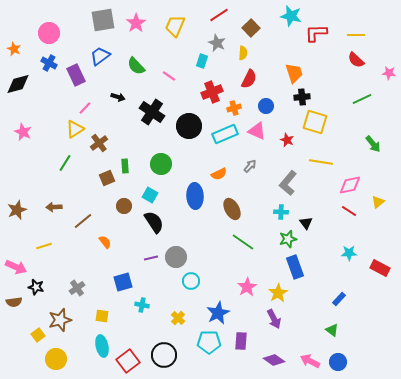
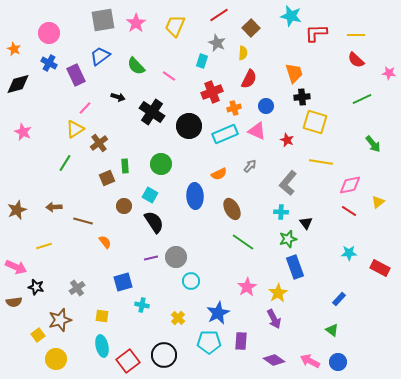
brown line at (83, 221): rotated 54 degrees clockwise
